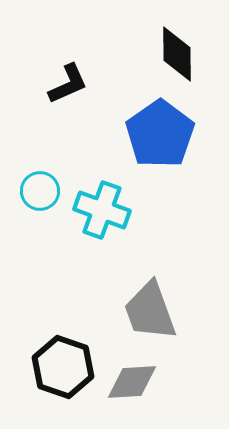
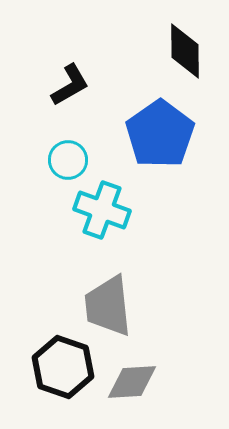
black diamond: moved 8 px right, 3 px up
black L-shape: moved 2 px right, 1 px down; rotated 6 degrees counterclockwise
cyan circle: moved 28 px right, 31 px up
gray trapezoid: moved 42 px left, 5 px up; rotated 14 degrees clockwise
